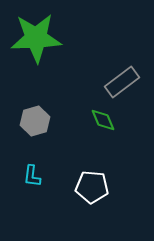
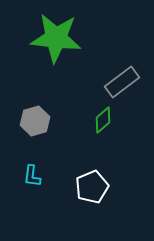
green star: moved 20 px right; rotated 9 degrees clockwise
green diamond: rotated 72 degrees clockwise
white pentagon: rotated 28 degrees counterclockwise
